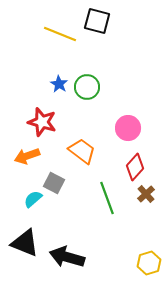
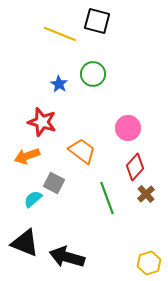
green circle: moved 6 px right, 13 px up
